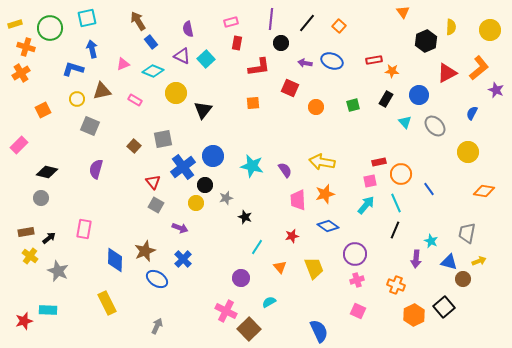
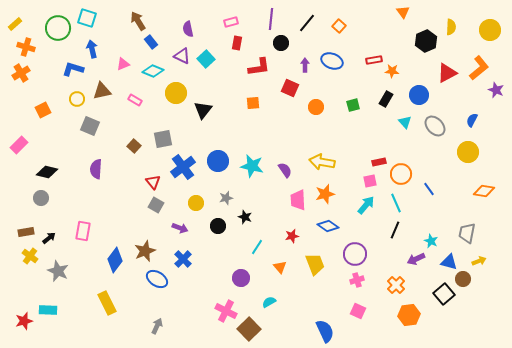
cyan square at (87, 18): rotated 30 degrees clockwise
yellow rectangle at (15, 24): rotated 24 degrees counterclockwise
green circle at (50, 28): moved 8 px right
purple arrow at (305, 63): moved 2 px down; rotated 80 degrees clockwise
blue semicircle at (472, 113): moved 7 px down
blue circle at (213, 156): moved 5 px right, 5 px down
purple semicircle at (96, 169): rotated 12 degrees counterclockwise
black circle at (205, 185): moved 13 px right, 41 px down
pink rectangle at (84, 229): moved 1 px left, 2 px down
purple arrow at (416, 259): rotated 60 degrees clockwise
blue diamond at (115, 260): rotated 35 degrees clockwise
yellow trapezoid at (314, 268): moved 1 px right, 4 px up
orange cross at (396, 285): rotated 24 degrees clockwise
black square at (444, 307): moved 13 px up
orange hexagon at (414, 315): moved 5 px left; rotated 20 degrees clockwise
blue semicircle at (319, 331): moved 6 px right
